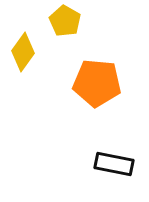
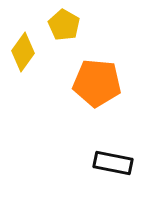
yellow pentagon: moved 1 px left, 4 px down
black rectangle: moved 1 px left, 1 px up
